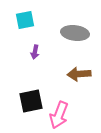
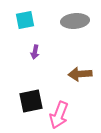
gray ellipse: moved 12 px up; rotated 12 degrees counterclockwise
brown arrow: moved 1 px right
